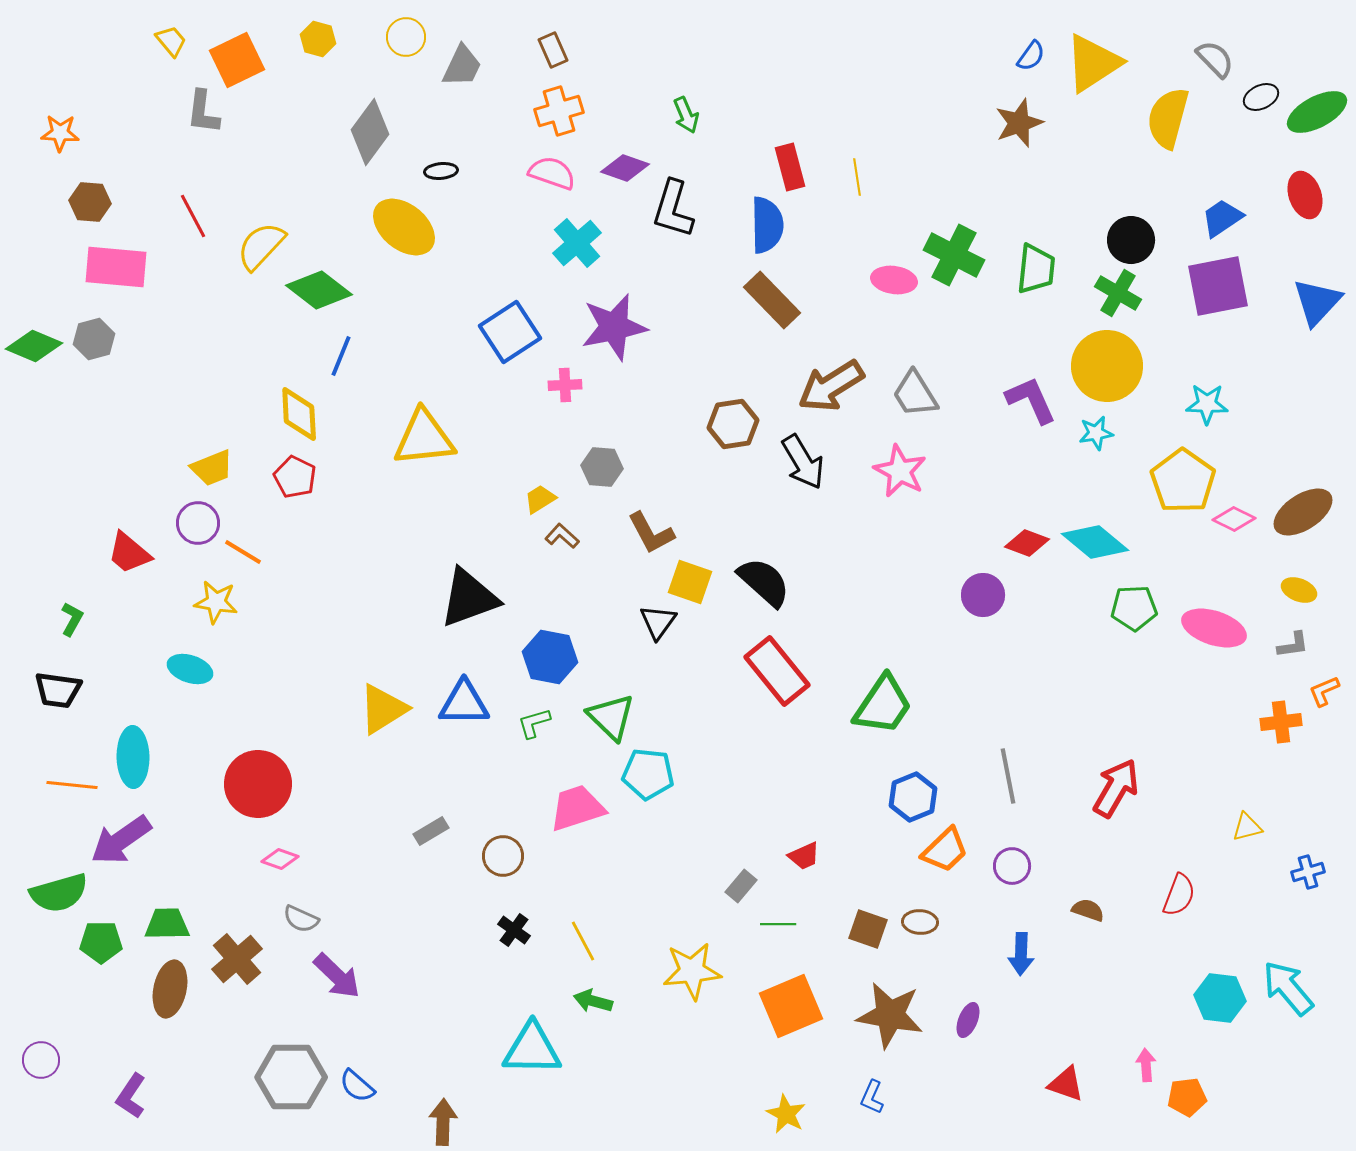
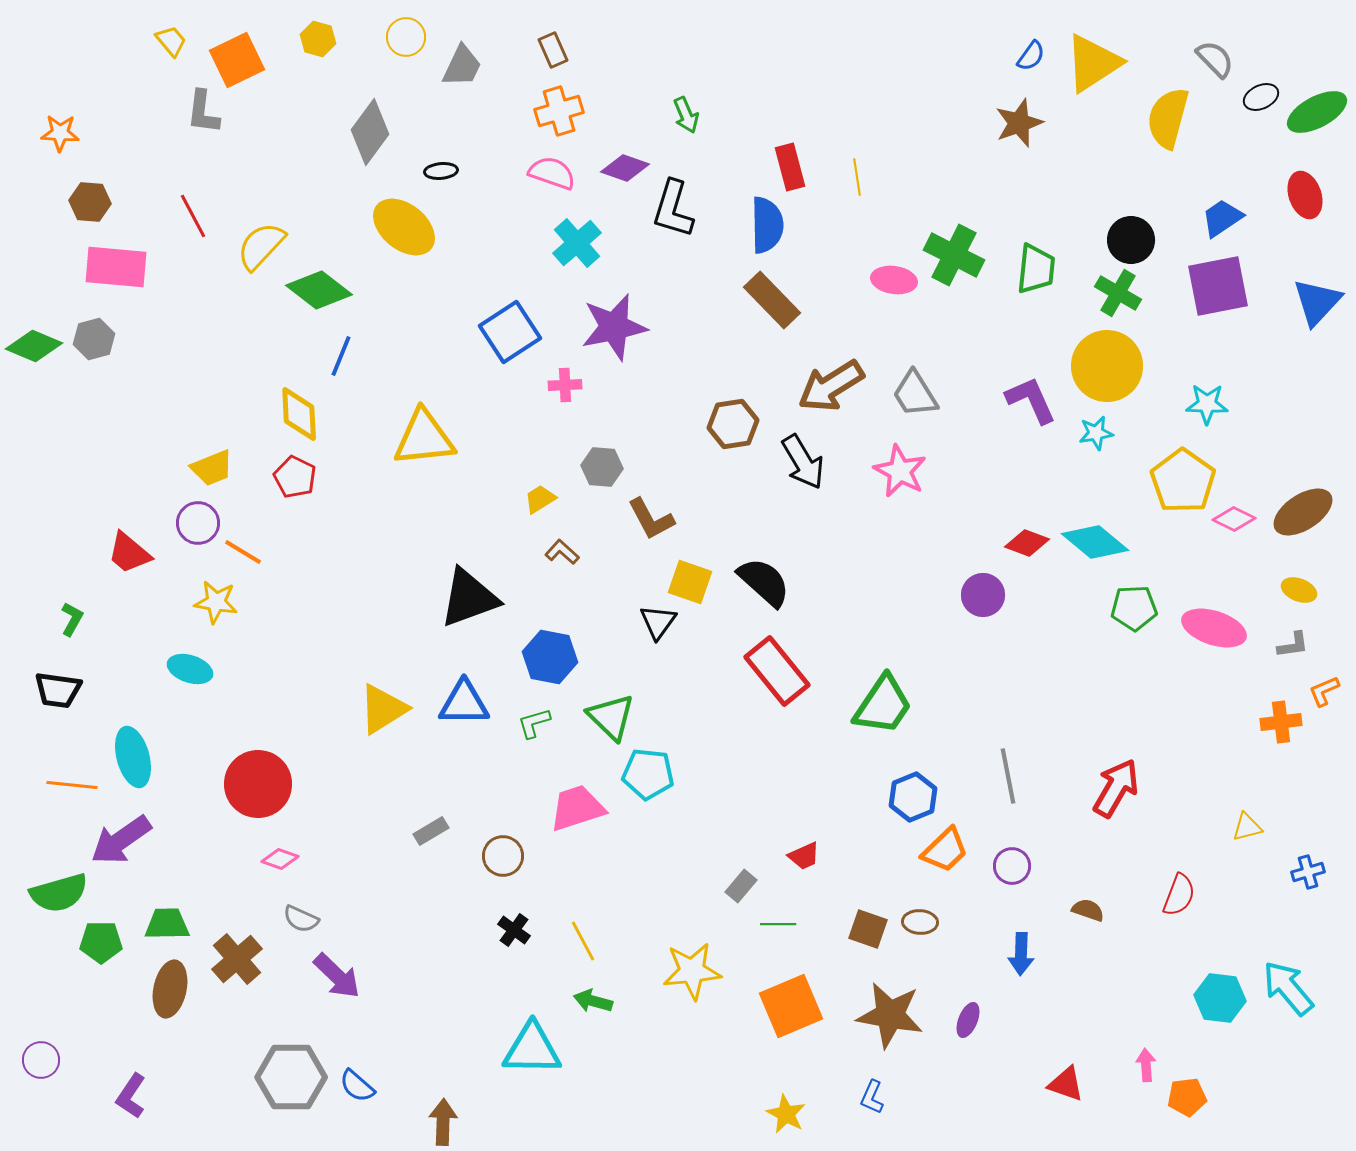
brown L-shape at (651, 533): moved 14 px up
brown L-shape at (562, 536): moved 16 px down
cyan ellipse at (133, 757): rotated 14 degrees counterclockwise
